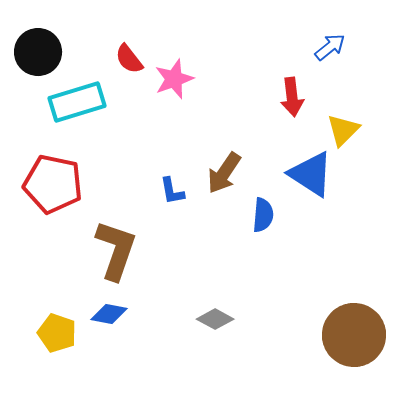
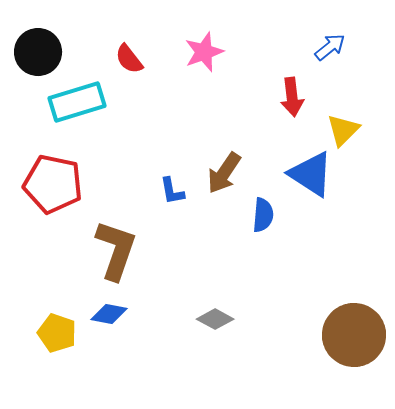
pink star: moved 30 px right, 27 px up
